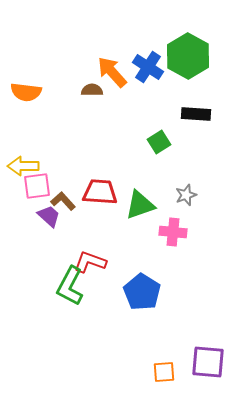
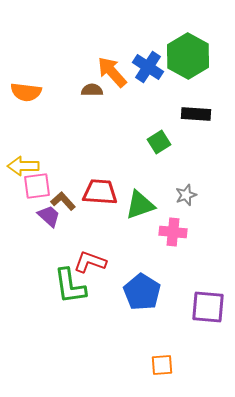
green L-shape: rotated 36 degrees counterclockwise
purple square: moved 55 px up
orange square: moved 2 px left, 7 px up
